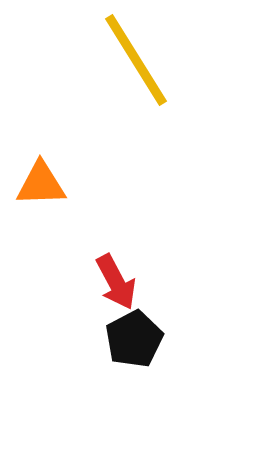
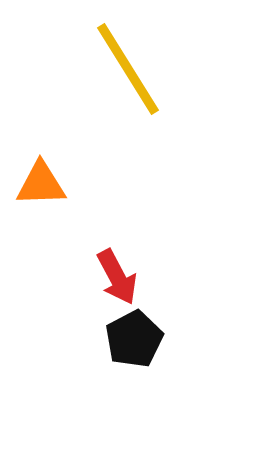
yellow line: moved 8 px left, 9 px down
red arrow: moved 1 px right, 5 px up
